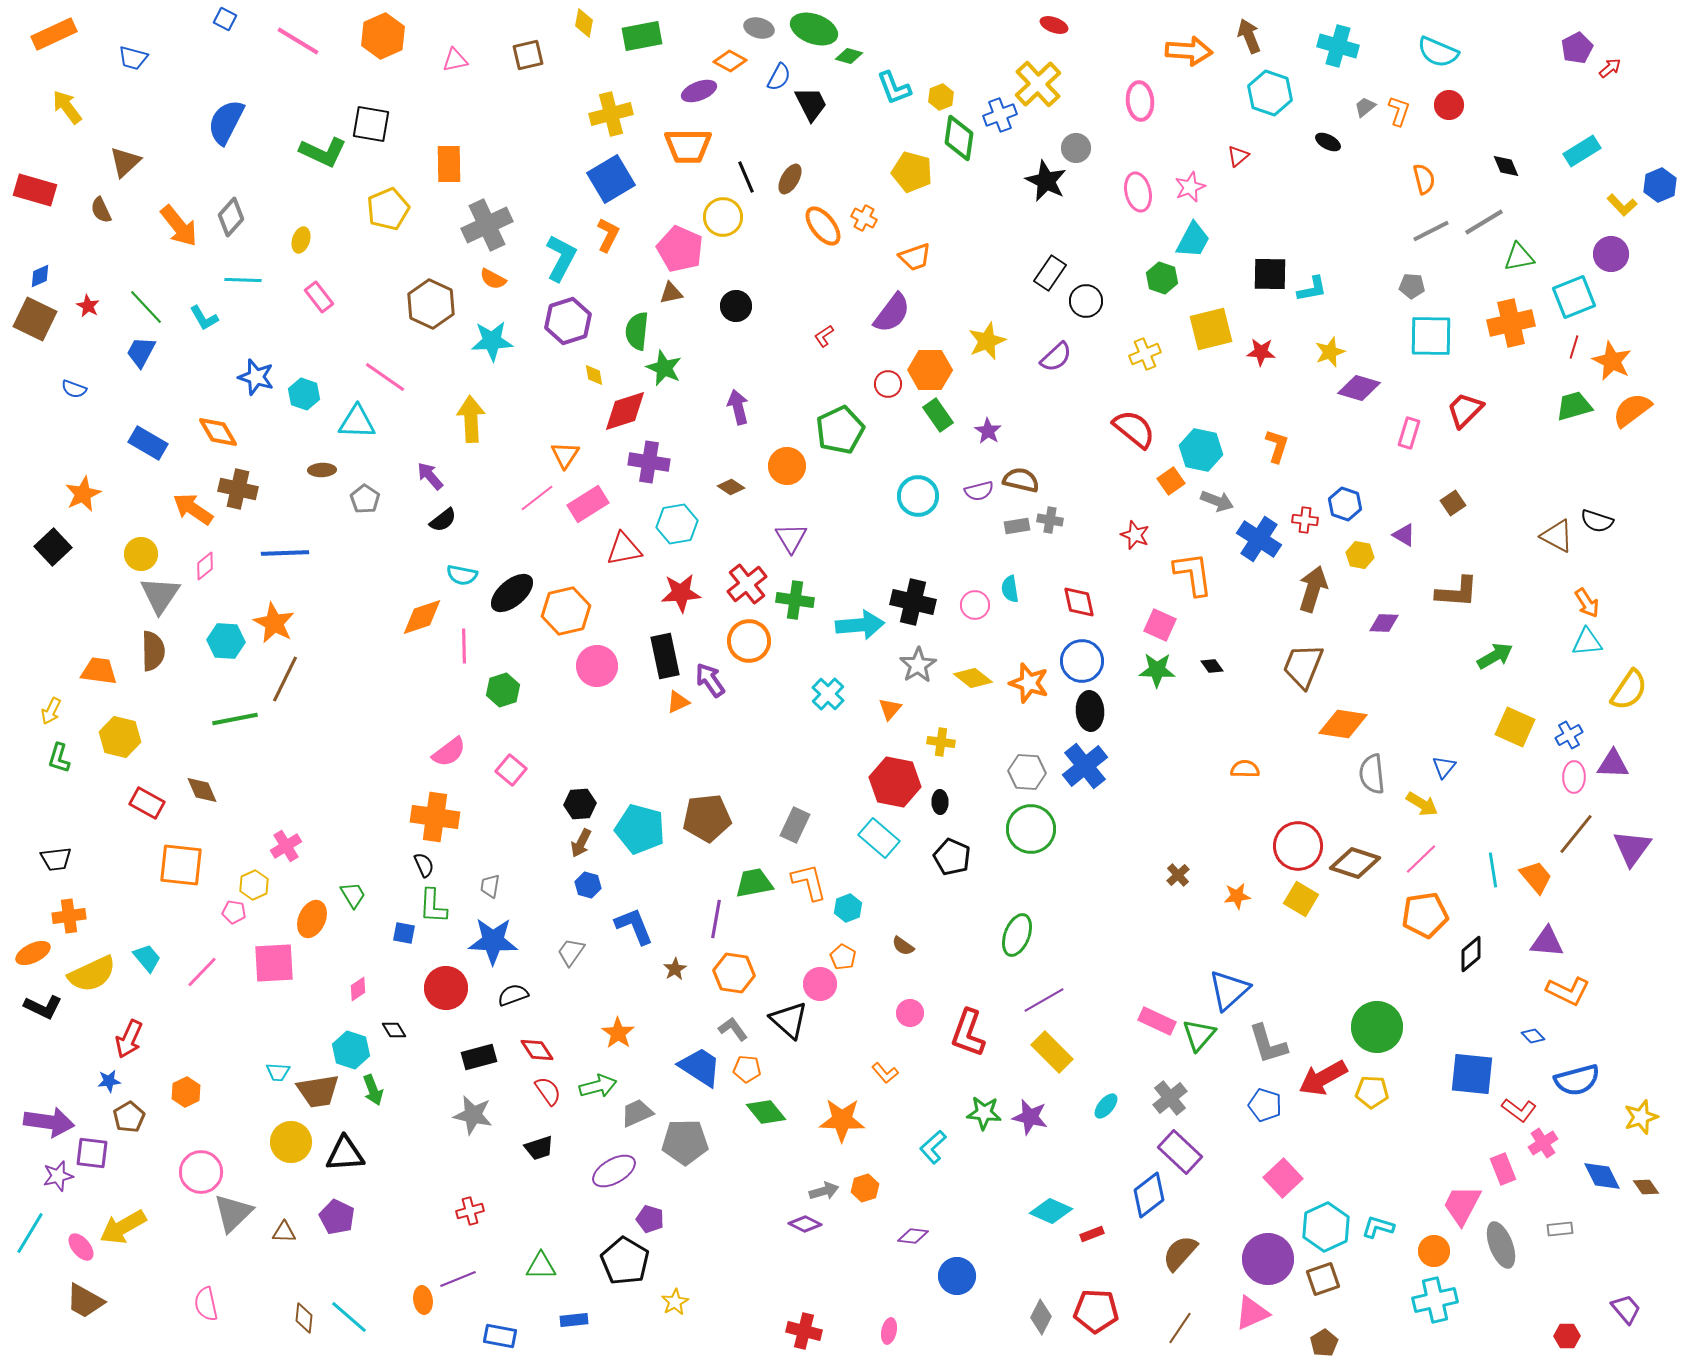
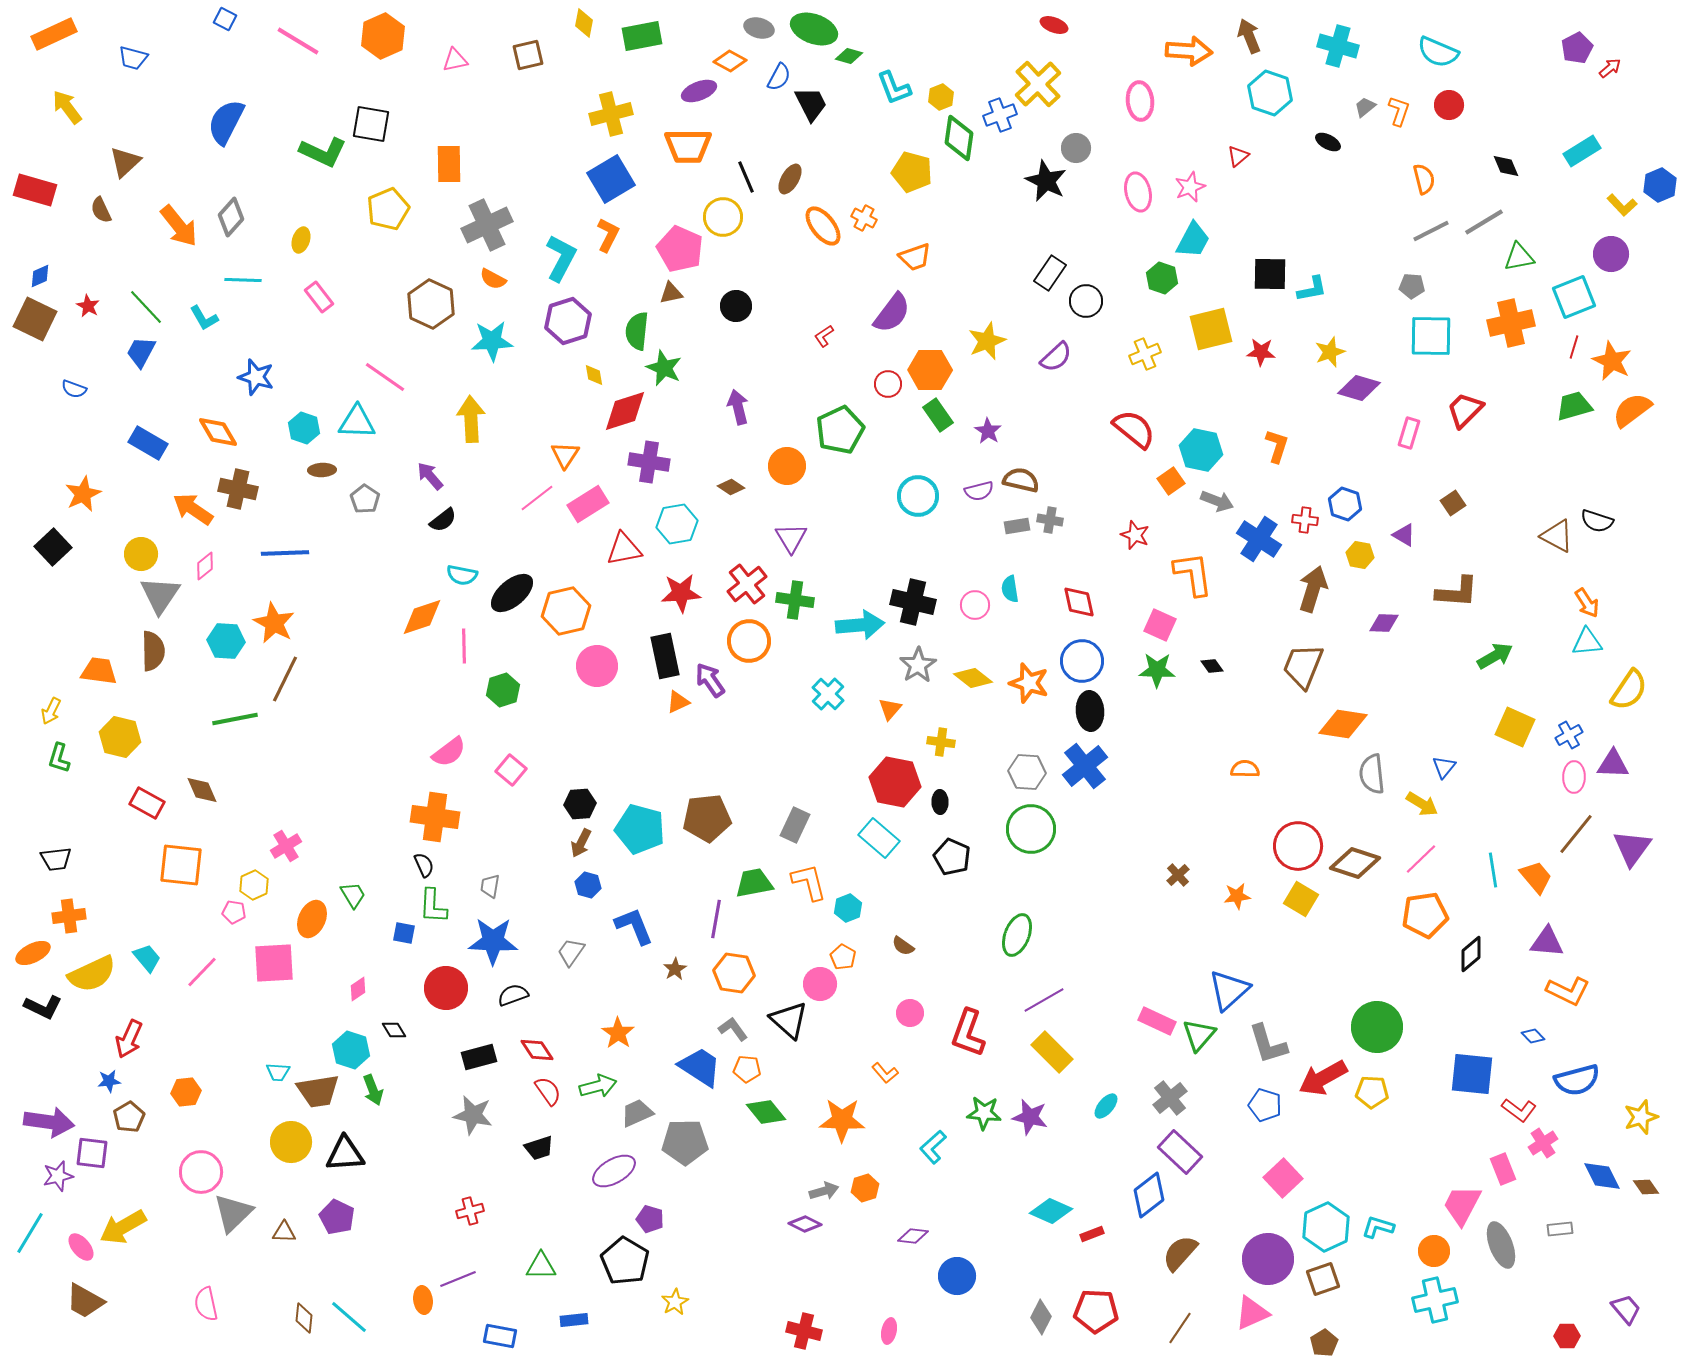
cyan hexagon at (304, 394): moved 34 px down
orange hexagon at (186, 1092): rotated 20 degrees clockwise
